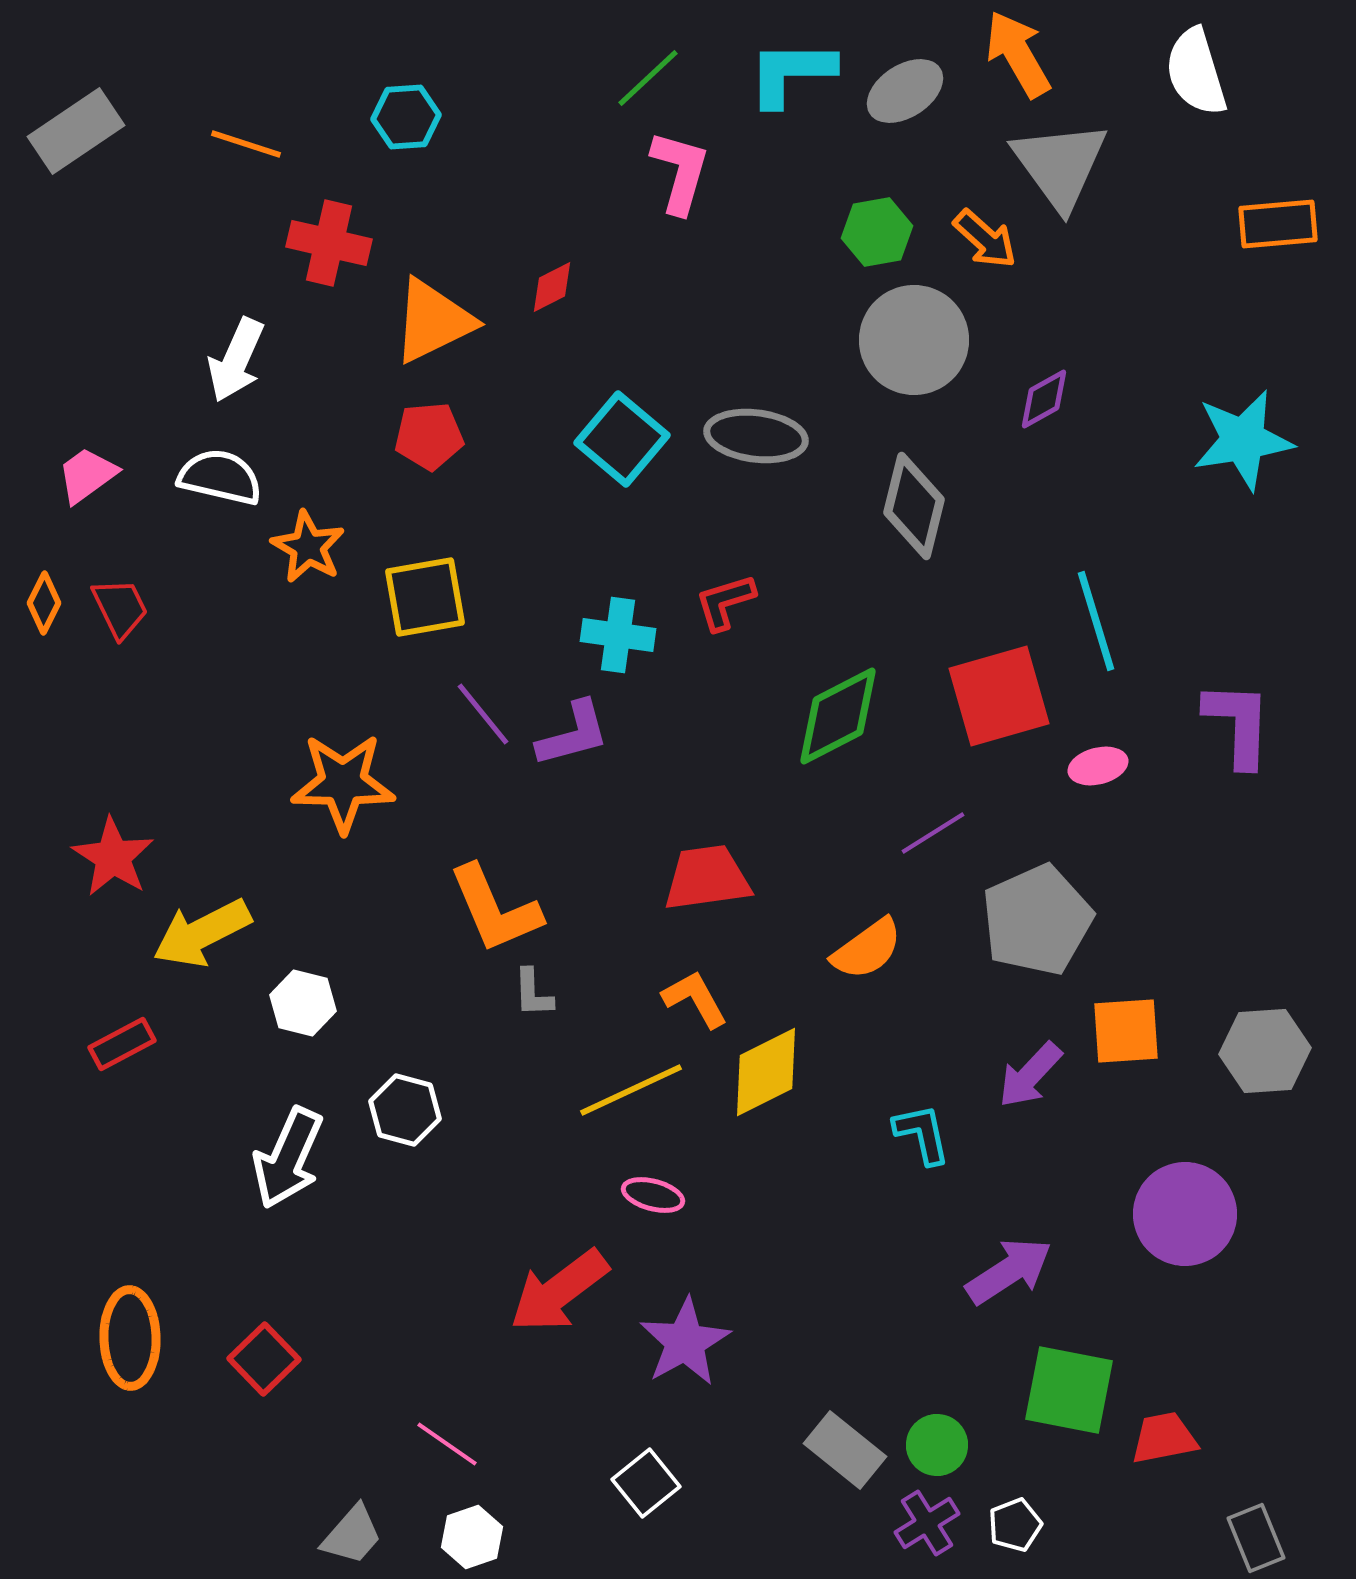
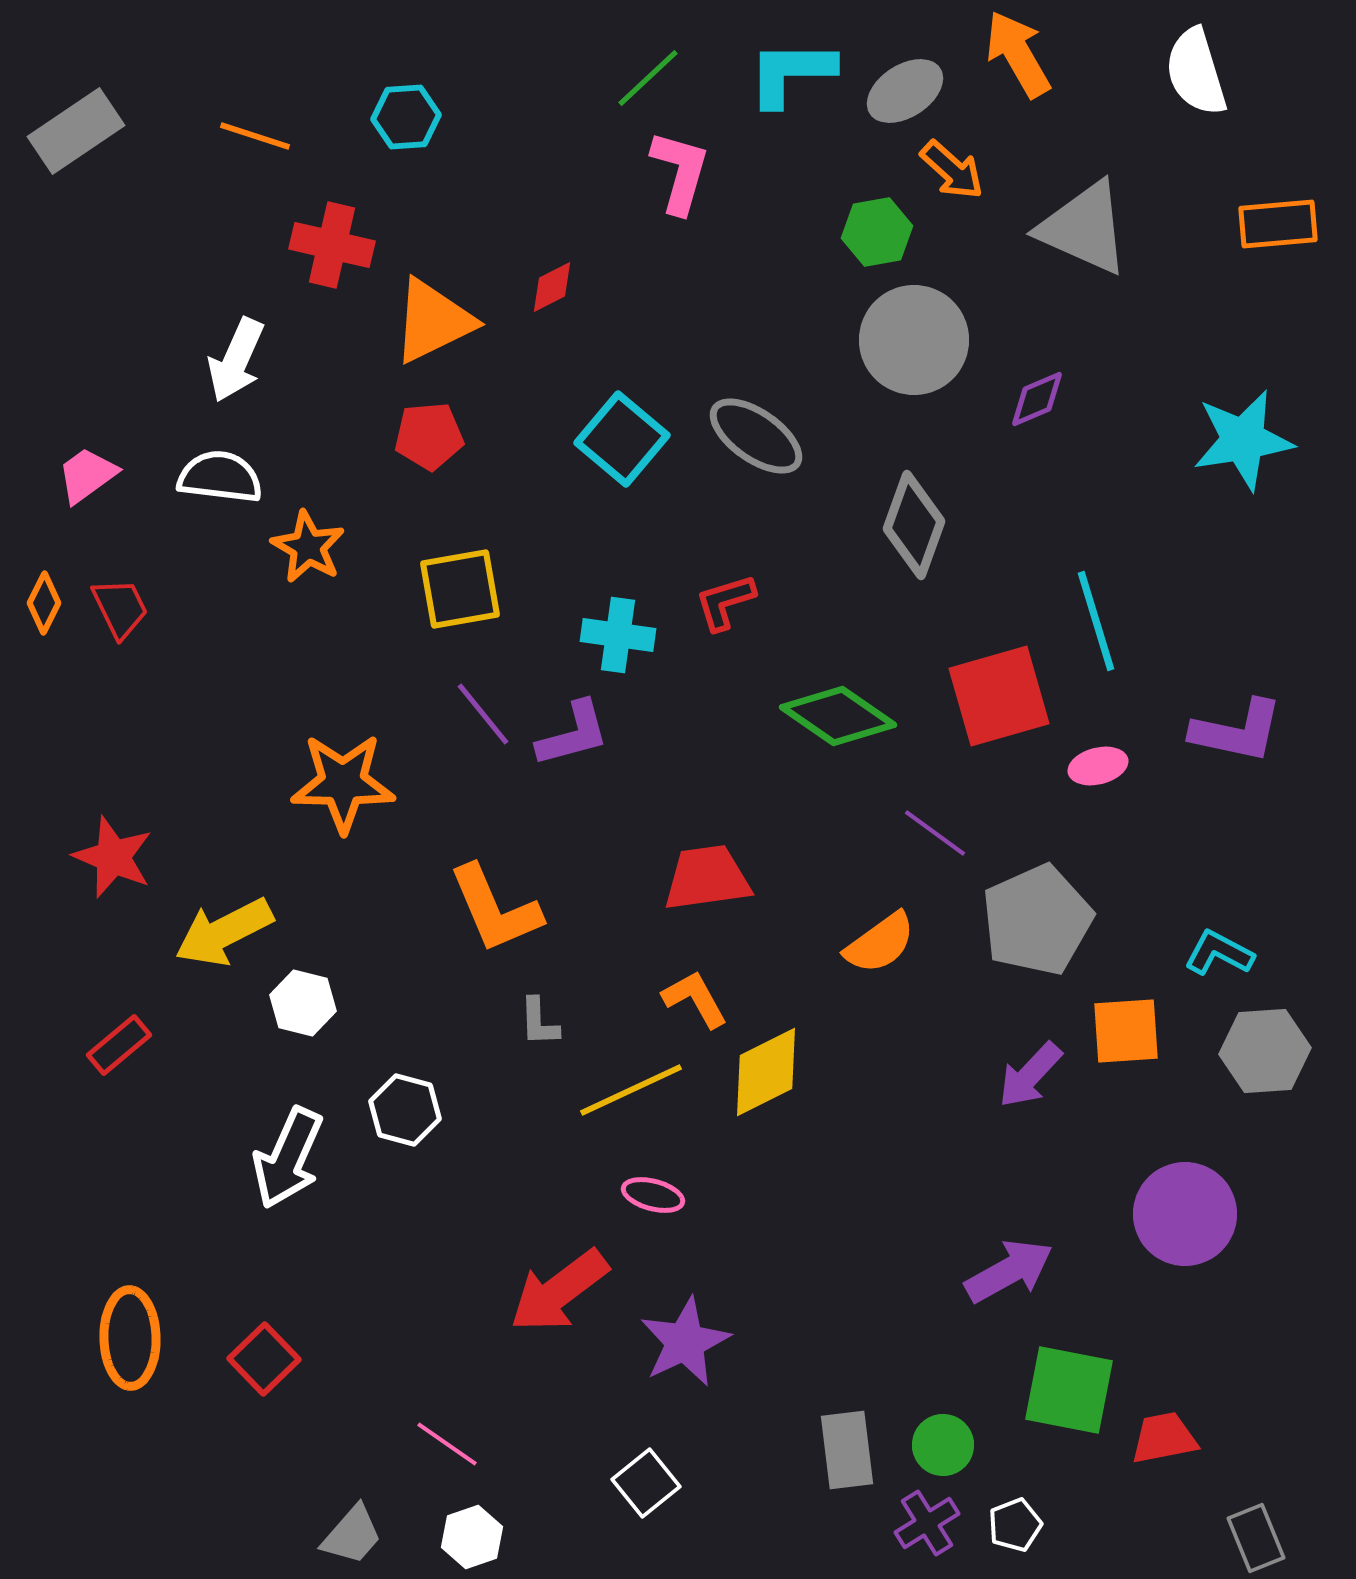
orange line at (246, 144): moved 9 px right, 8 px up
gray triangle at (1060, 165): moved 24 px right, 63 px down; rotated 30 degrees counterclockwise
orange arrow at (985, 239): moved 33 px left, 69 px up
red cross at (329, 243): moved 3 px right, 2 px down
purple diamond at (1044, 399): moved 7 px left; rotated 6 degrees clockwise
gray ellipse at (756, 436): rotated 28 degrees clockwise
white semicircle at (220, 477): rotated 6 degrees counterclockwise
gray diamond at (914, 506): moved 19 px down; rotated 6 degrees clockwise
yellow square at (425, 597): moved 35 px right, 8 px up
green diamond at (838, 716): rotated 62 degrees clockwise
purple L-shape at (1238, 724): moved 1 px left, 7 px down; rotated 100 degrees clockwise
purple line at (933, 833): moved 2 px right; rotated 68 degrees clockwise
red star at (113, 857): rotated 10 degrees counterclockwise
yellow arrow at (202, 933): moved 22 px right, 1 px up
orange semicircle at (867, 949): moved 13 px right, 6 px up
gray L-shape at (533, 993): moved 6 px right, 29 px down
red rectangle at (122, 1044): moved 3 px left, 1 px down; rotated 12 degrees counterclockwise
cyan L-shape at (922, 1134): moved 297 px right, 181 px up; rotated 50 degrees counterclockwise
purple arrow at (1009, 1271): rotated 4 degrees clockwise
purple star at (685, 1342): rotated 4 degrees clockwise
green circle at (937, 1445): moved 6 px right
gray rectangle at (845, 1450): moved 2 px right; rotated 44 degrees clockwise
